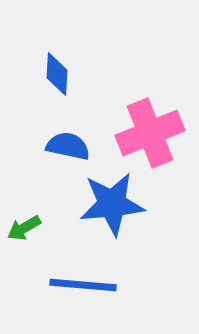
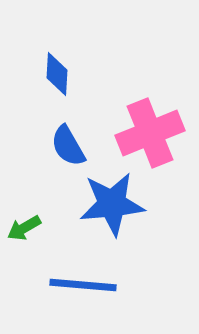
blue semicircle: rotated 132 degrees counterclockwise
